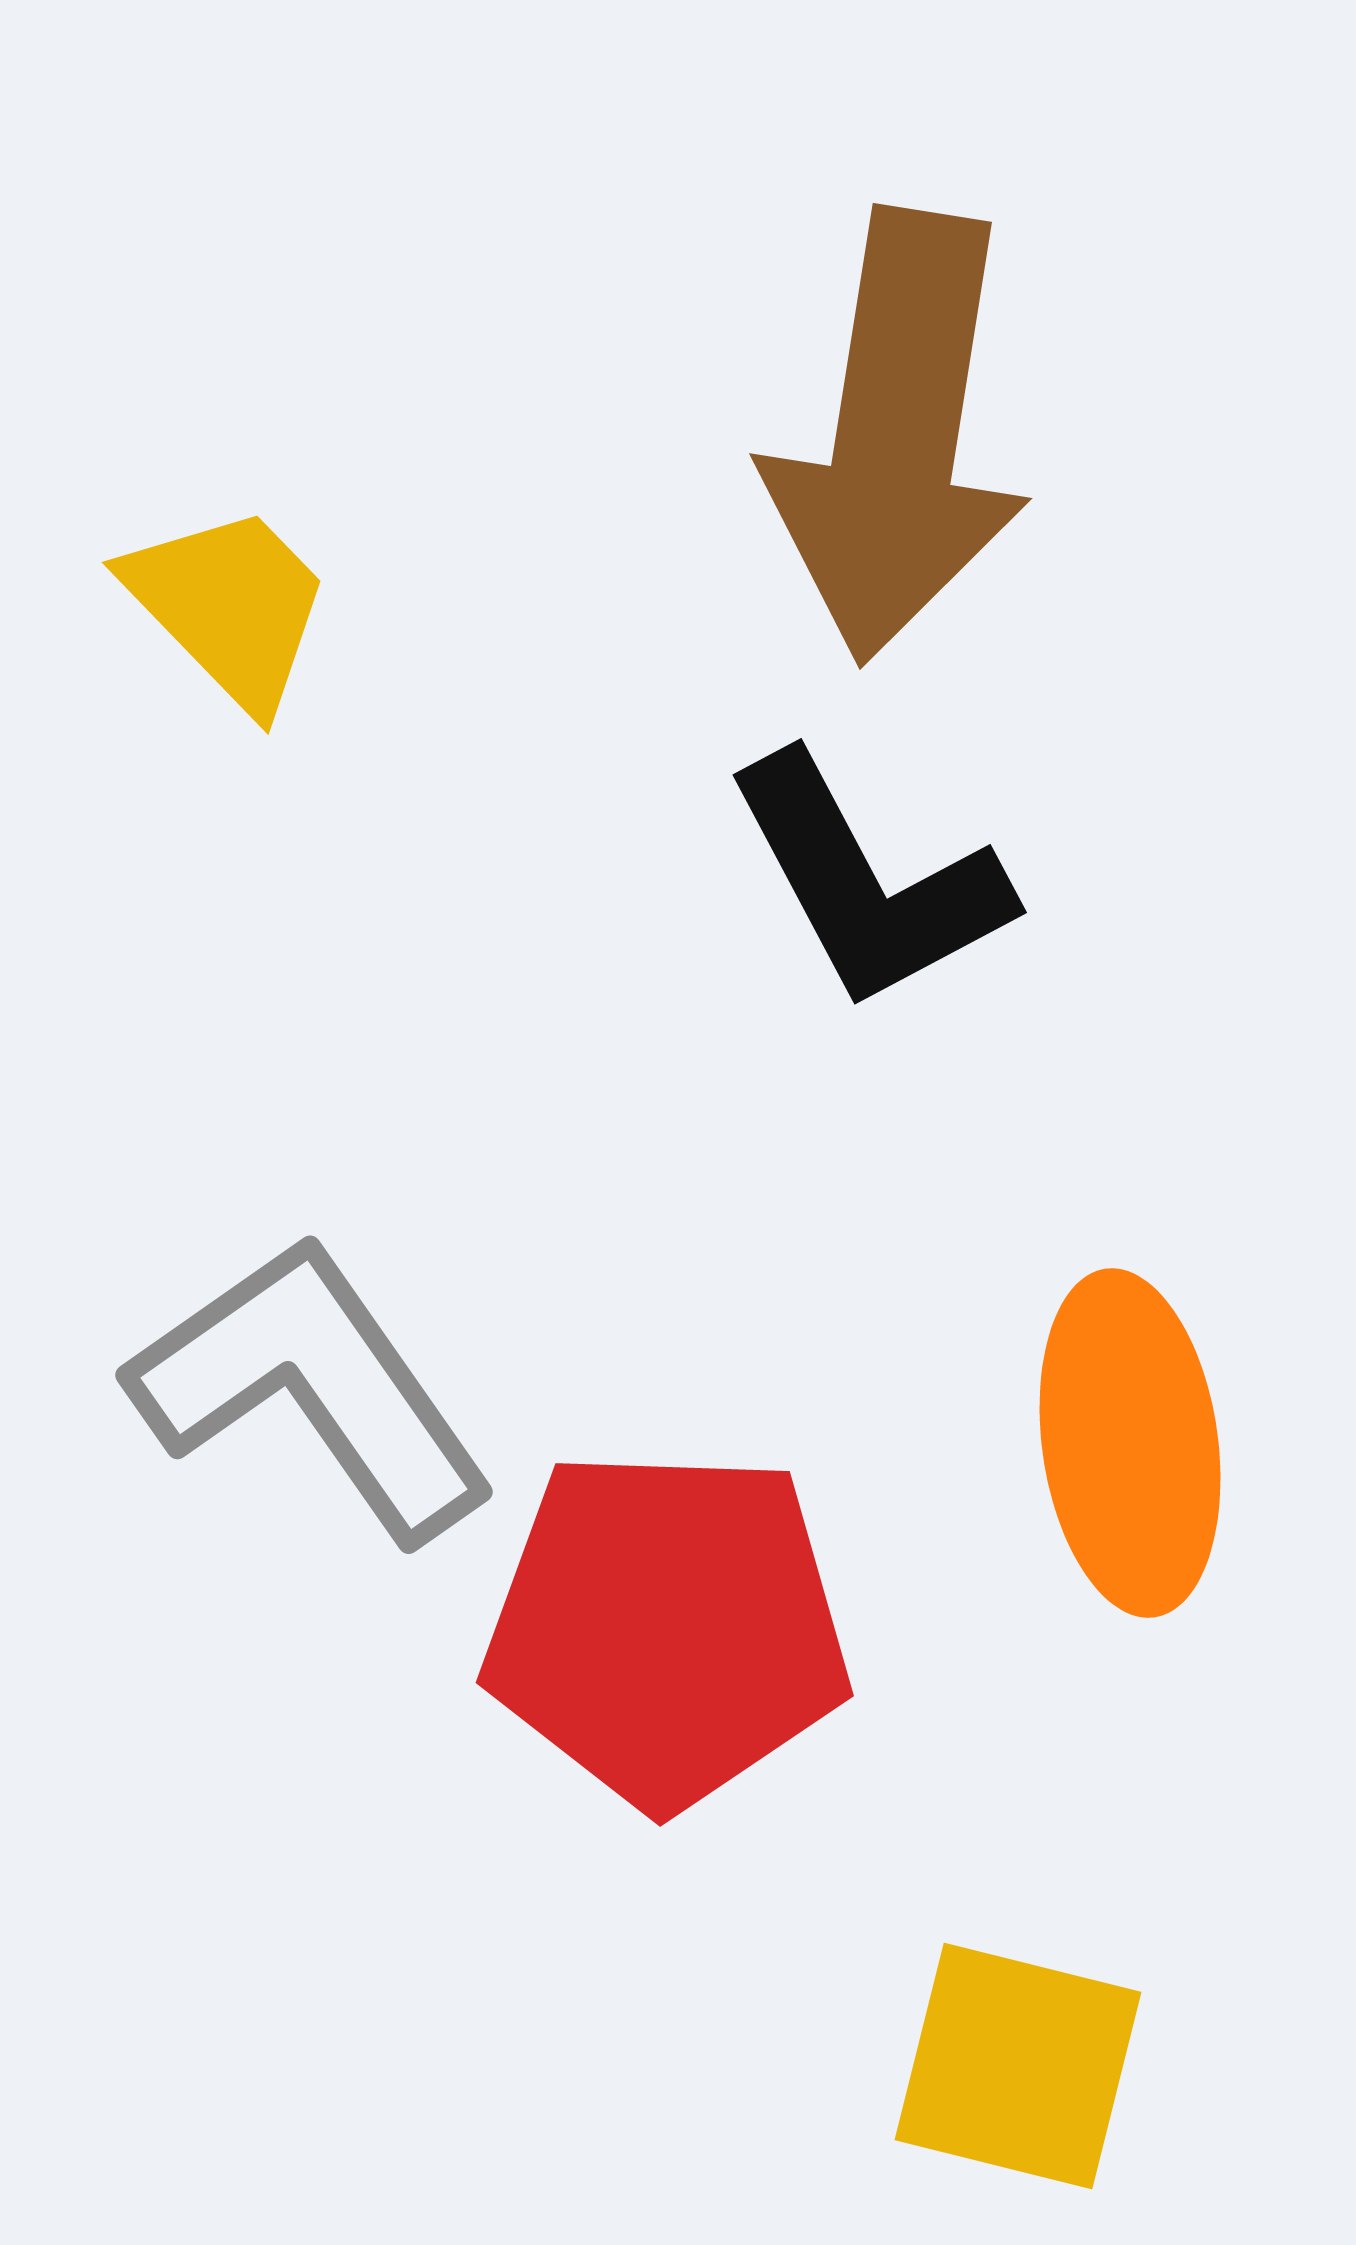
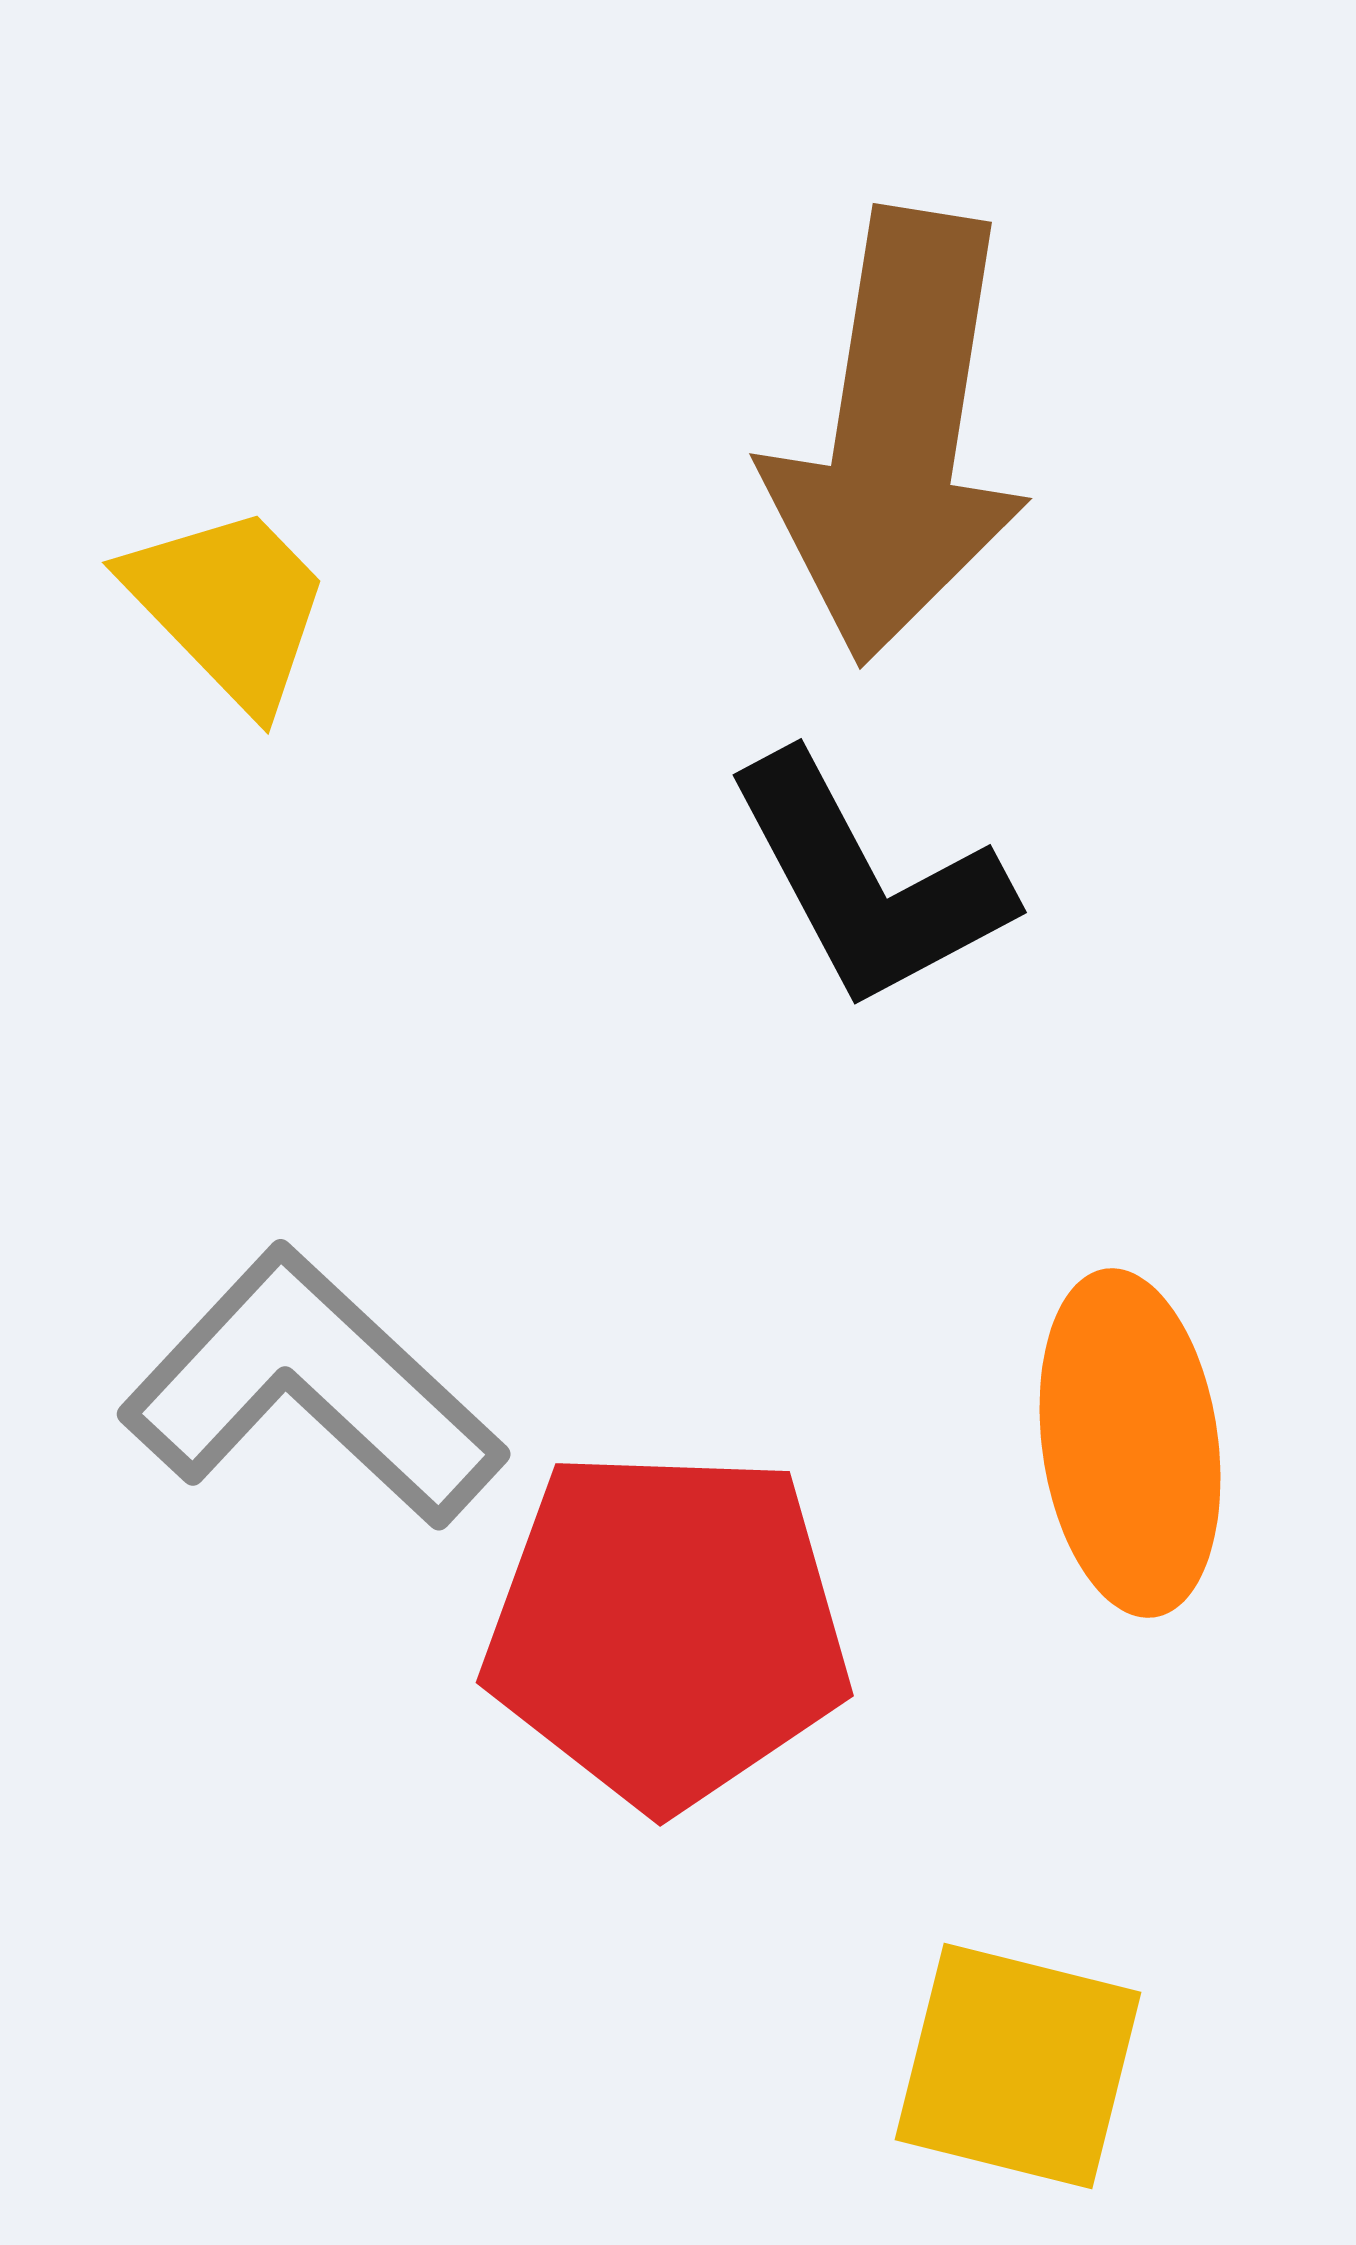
gray L-shape: rotated 12 degrees counterclockwise
